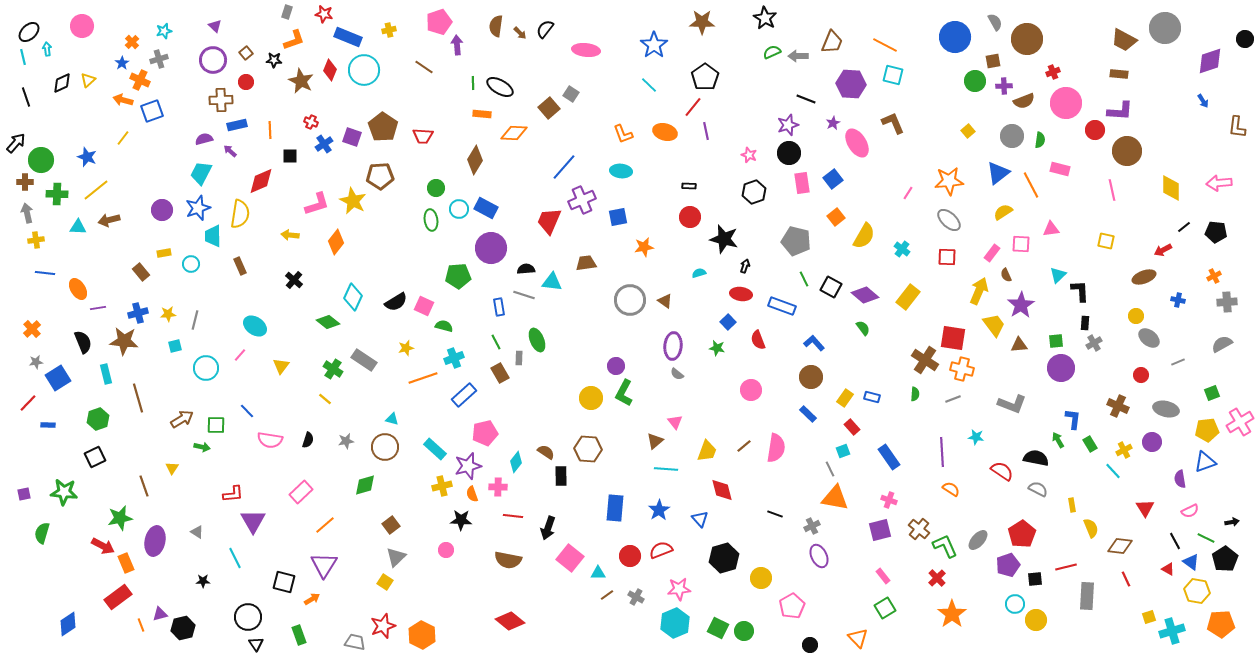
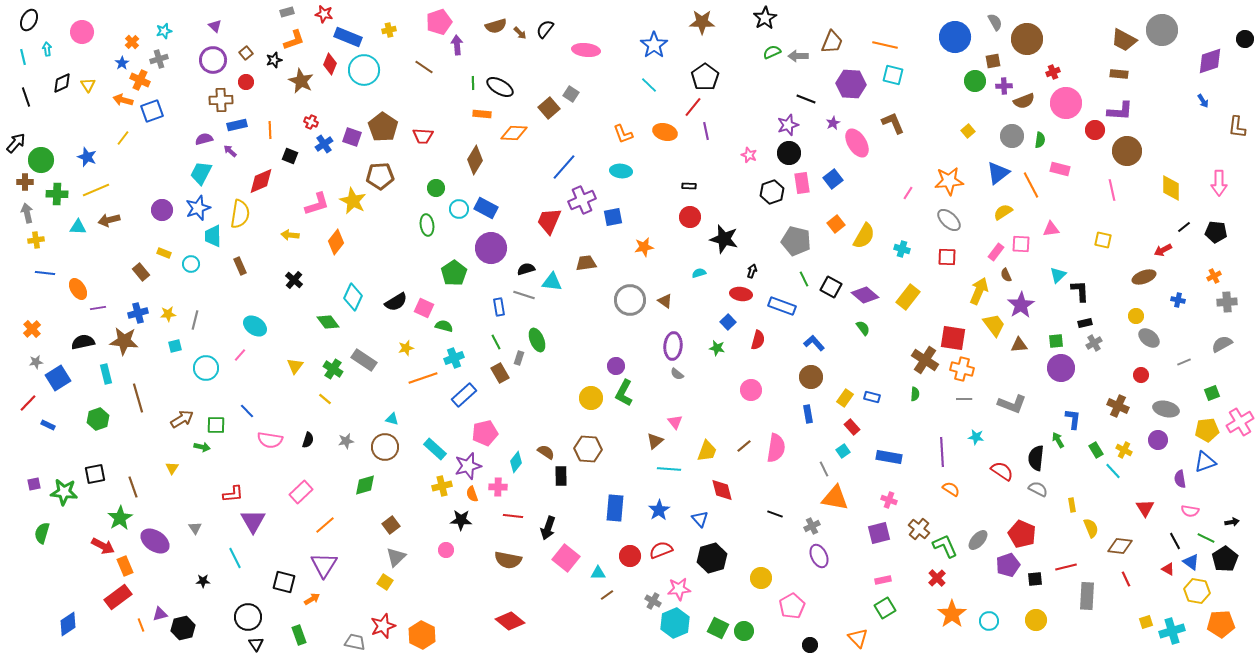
gray rectangle at (287, 12): rotated 56 degrees clockwise
black star at (765, 18): rotated 10 degrees clockwise
pink circle at (82, 26): moved 6 px down
brown semicircle at (496, 26): rotated 115 degrees counterclockwise
gray circle at (1165, 28): moved 3 px left, 2 px down
black ellipse at (29, 32): moved 12 px up; rotated 20 degrees counterclockwise
orange line at (885, 45): rotated 15 degrees counterclockwise
black star at (274, 60): rotated 21 degrees counterclockwise
red diamond at (330, 70): moved 6 px up
yellow triangle at (88, 80): moved 5 px down; rotated 21 degrees counterclockwise
black square at (290, 156): rotated 21 degrees clockwise
pink arrow at (1219, 183): rotated 85 degrees counterclockwise
yellow line at (96, 190): rotated 16 degrees clockwise
black hexagon at (754, 192): moved 18 px right
blue square at (618, 217): moved 5 px left
orange square at (836, 217): moved 7 px down
green ellipse at (431, 220): moved 4 px left, 5 px down
yellow square at (1106, 241): moved 3 px left, 1 px up
cyan cross at (902, 249): rotated 21 degrees counterclockwise
yellow rectangle at (164, 253): rotated 32 degrees clockwise
pink rectangle at (992, 253): moved 4 px right, 1 px up
black arrow at (745, 266): moved 7 px right, 5 px down
black semicircle at (526, 269): rotated 12 degrees counterclockwise
green pentagon at (458, 276): moved 4 px left, 3 px up; rotated 30 degrees counterclockwise
pink square at (424, 306): moved 2 px down
green diamond at (328, 322): rotated 15 degrees clockwise
black rectangle at (1085, 323): rotated 72 degrees clockwise
red semicircle at (758, 340): rotated 144 degrees counterclockwise
black semicircle at (83, 342): rotated 80 degrees counterclockwise
gray rectangle at (519, 358): rotated 16 degrees clockwise
gray line at (1178, 362): moved 6 px right
yellow triangle at (281, 366): moved 14 px right
gray line at (953, 399): moved 11 px right; rotated 21 degrees clockwise
blue rectangle at (808, 414): rotated 36 degrees clockwise
blue rectangle at (48, 425): rotated 24 degrees clockwise
purple circle at (1152, 442): moved 6 px right, 2 px up
green rectangle at (1090, 444): moved 6 px right, 6 px down
yellow cross at (1124, 450): rotated 35 degrees counterclockwise
cyan square at (843, 451): rotated 16 degrees counterclockwise
black square at (95, 457): moved 17 px down; rotated 15 degrees clockwise
blue rectangle at (889, 457): rotated 45 degrees counterclockwise
black semicircle at (1036, 458): rotated 95 degrees counterclockwise
cyan line at (666, 469): moved 3 px right
gray line at (830, 469): moved 6 px left
brown line at (144, 486): moved 11 px left, 1 px down
purple square at (24, 494): moved 10 px right, 10 px up
pink semicircle at (1190, 511): rotated 36 degrees clockwise
green star at (120, 518): rotated 20 degrees counterclockwise
purple square at (880, 530): moved 1 px left, 3 px down
gray triangle at (197, 532): moved 2 px left, 4 px up; rotated 24 degrees clockwise
red pentagon at (1022, 534): rotated 16 degrees counterclockwise
purple ellipse at (155, 541): rotated 68 degrees counterclockwise
pink square at (570, 558): moved 4 px left
black hexagon at (724, 558): moved 12 px left
orange rectangle at (126, 563): moved 1 px left, 3 px down
pink rectangle at (883, 576): moved 4 px down; rotated 63 degrees counterclockwise
gray cross at (636, 597): moved 17 px right, 4 px down
cyan circle at (1015, 604): moved 26 px left, 17 px down
yellow square at (1149, 617): moved 3 px left, 5 px down
